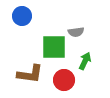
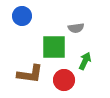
gray semicircle: moved 4 px up
